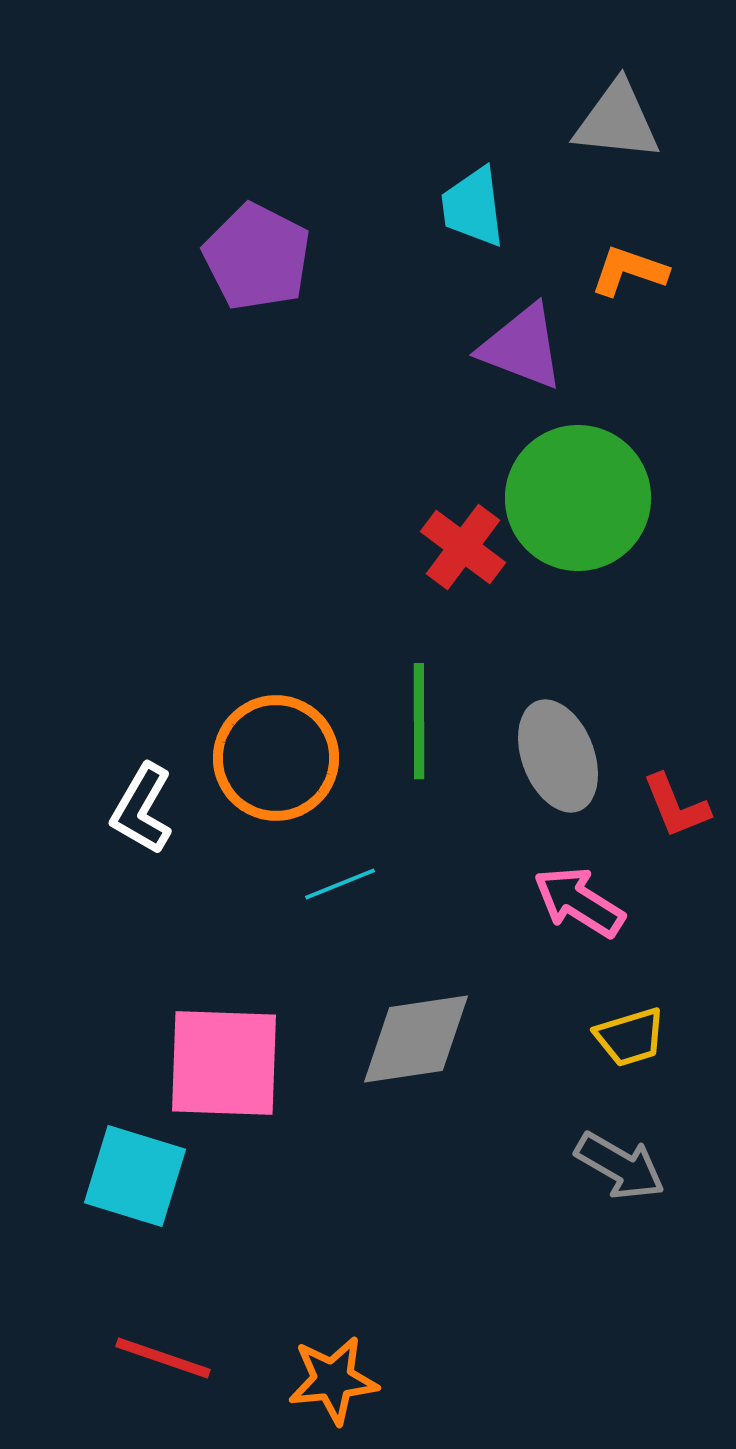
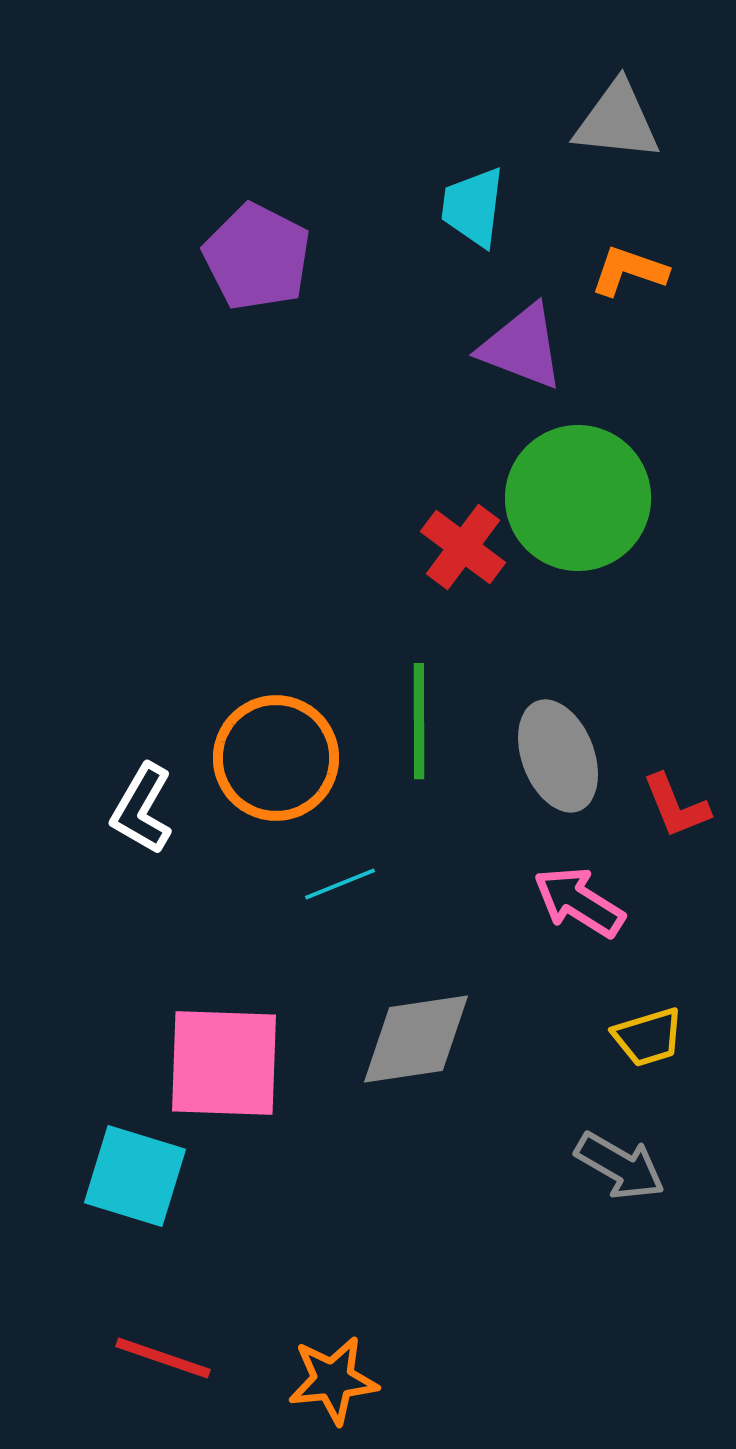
cyan trapezoid: rotated 14 degrees clockwise
yellow trapezoid: moved 18 px right
